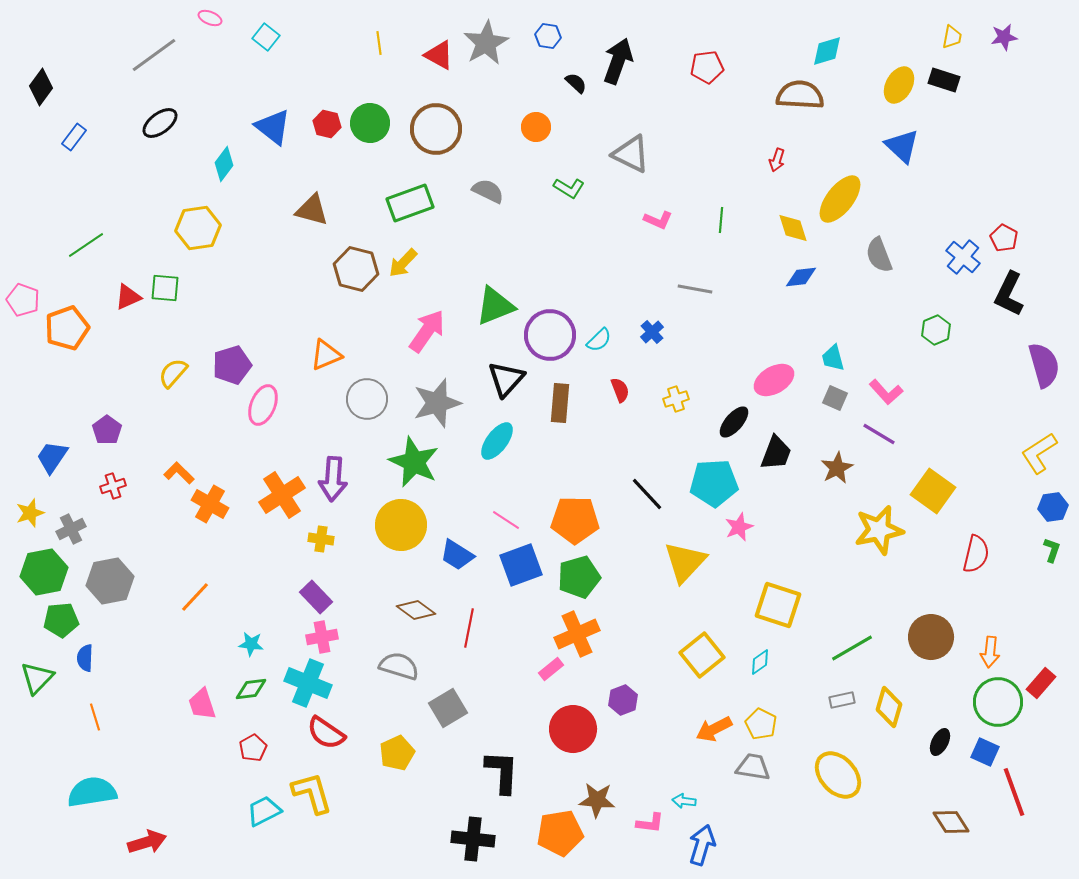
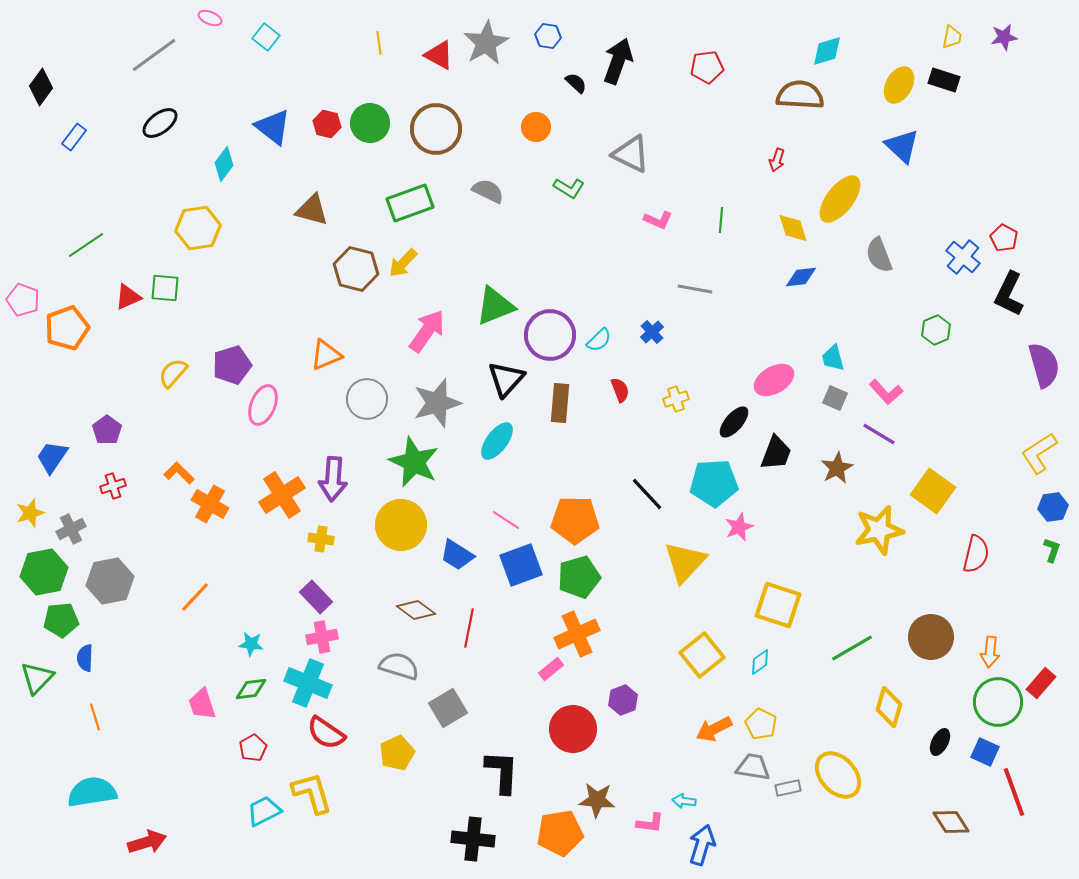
gray rectangle at (842, 700): moved 54 px left, 88 px down
